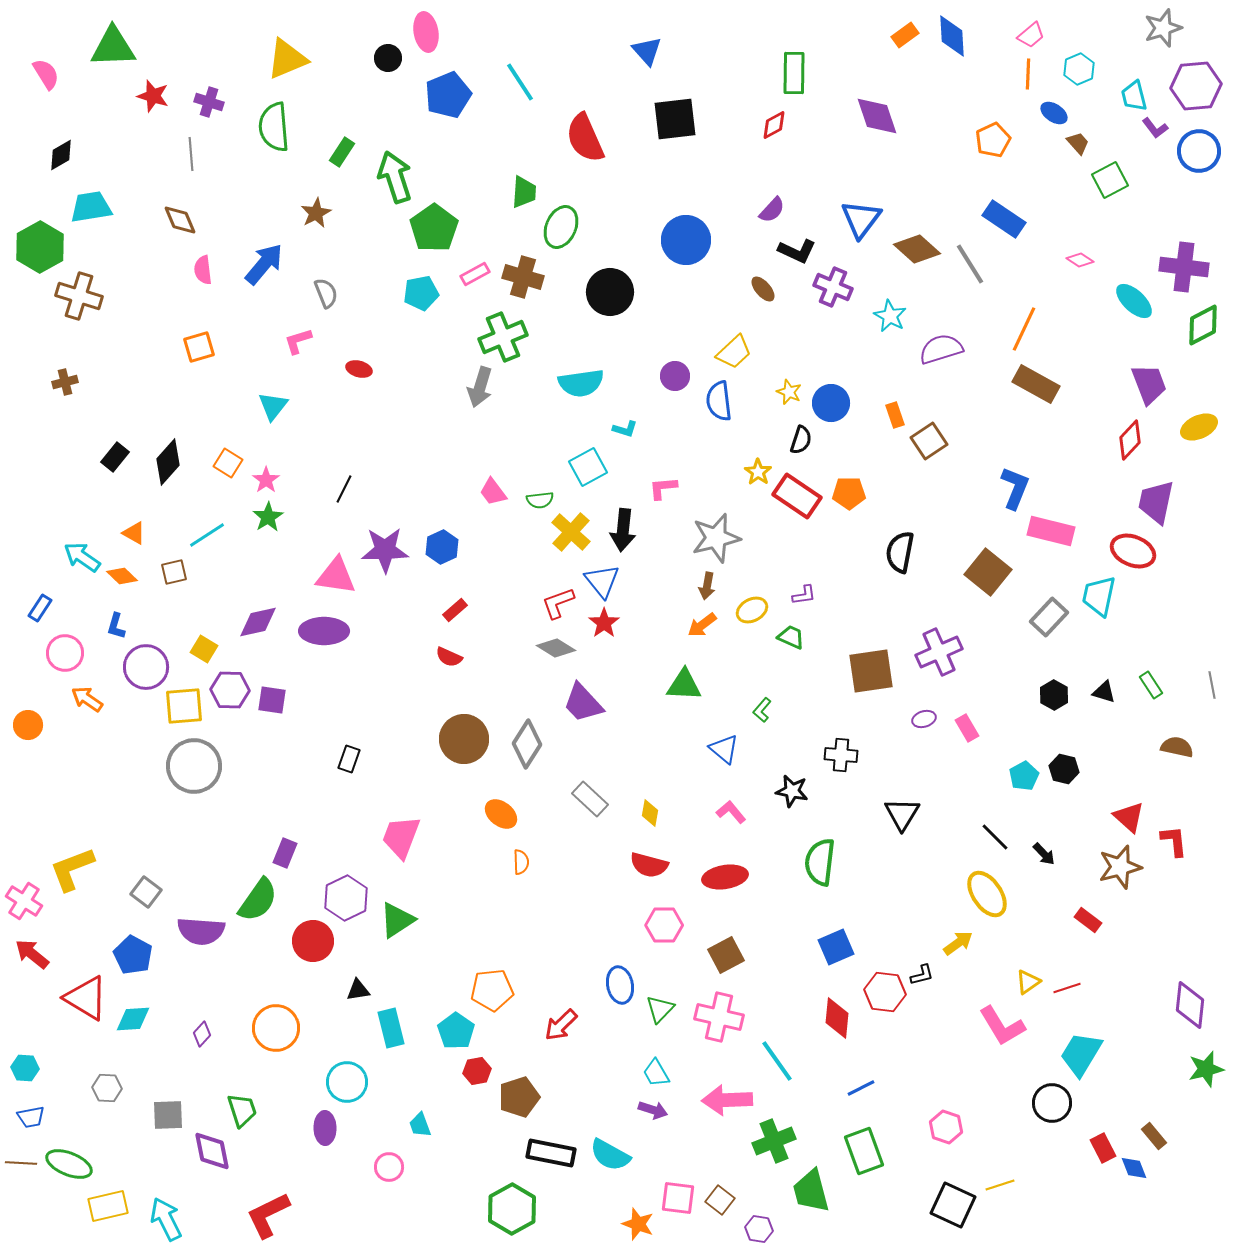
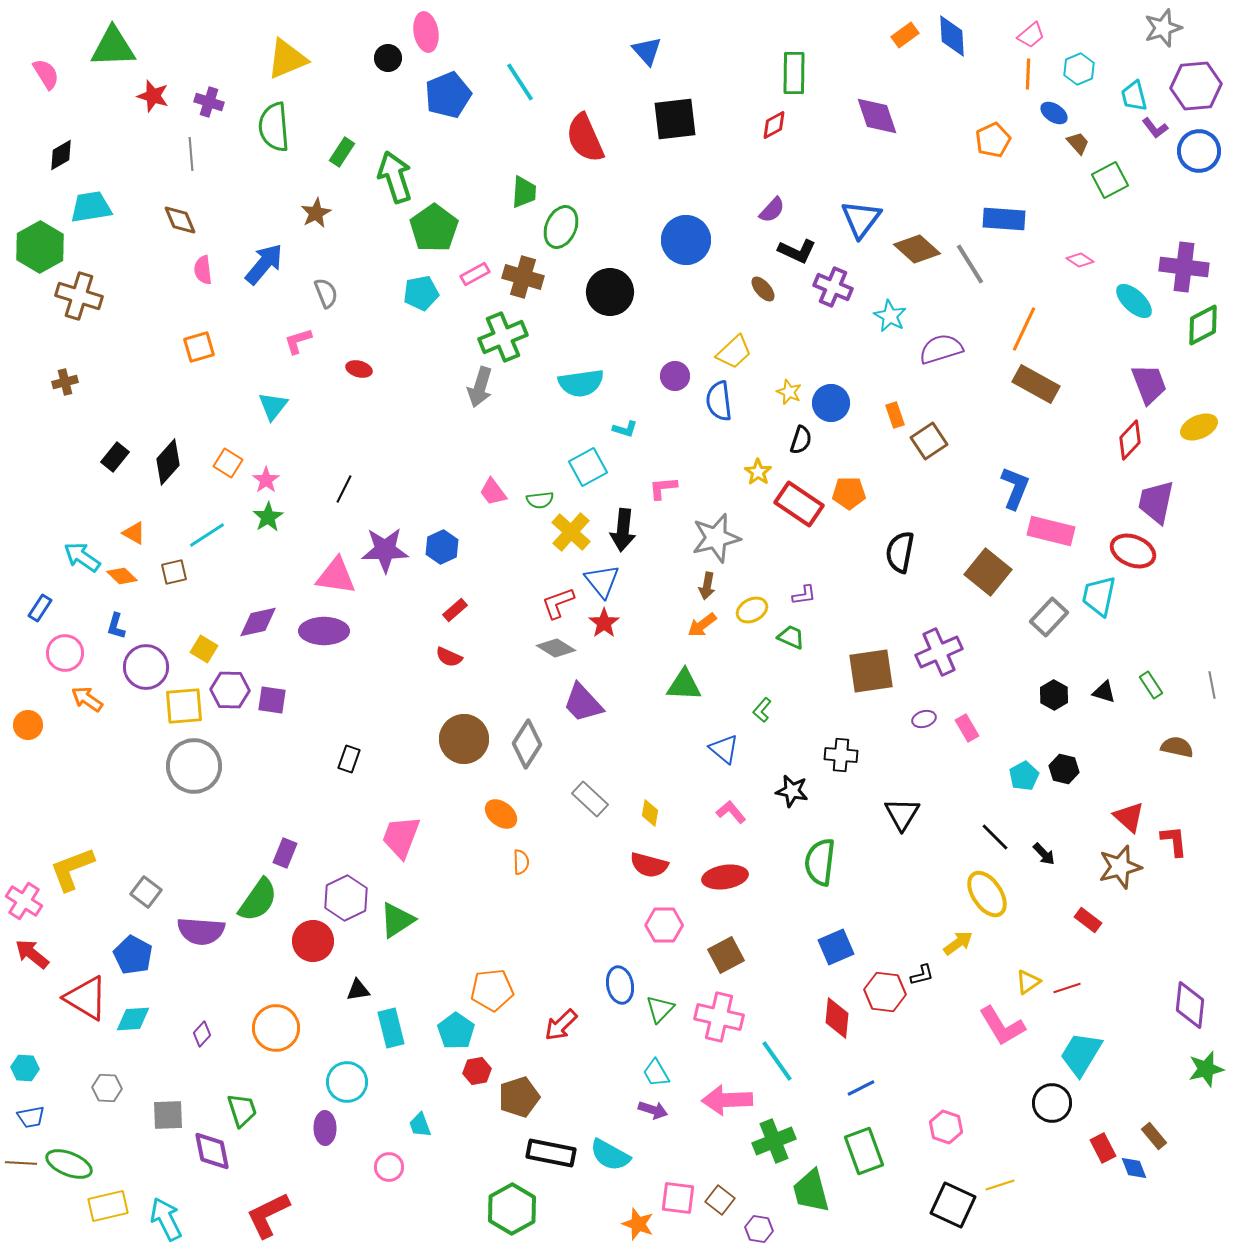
blue rectangle at (1004, 219): rotated 30 degrees counterclockwise
red rectangle at (797, 496): moved 2 px right, 8 px down
